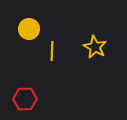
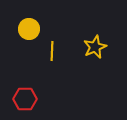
yellow star: rotated 20 degrees clockwise
